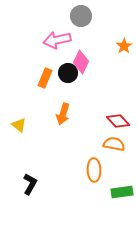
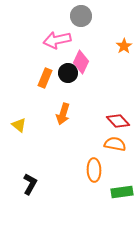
orange semicircle: moved 1 px right
